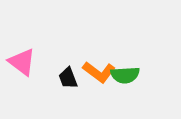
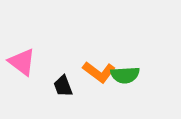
black trapezoid: moved 5 px left, 8 px down
